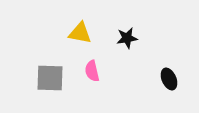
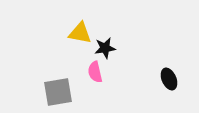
black star: moved 22 px left, 10 px down
pink semicircle: moved 3 px right, 1 px down
gray square: moved 8 px right, 14 px down; rotated 12 degrees counterclockwise
